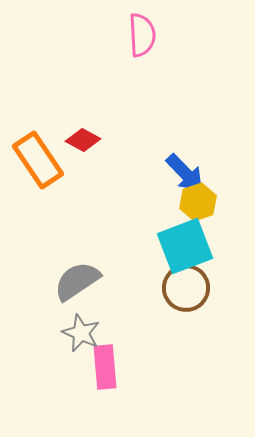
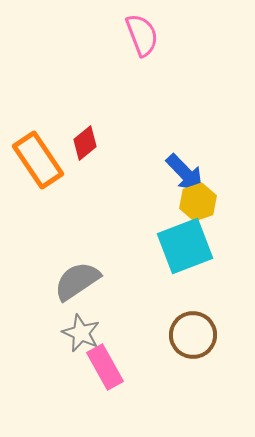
pink semicircle: rotated 18 degrees counterclockwise
red diamond: moved 2 px right, 3 px down; rotated 68 degrees counterclockwise
brown circle: moved 7 px right, 47 px down
pink rectangle: rotated 24 degrees counterclockwise
